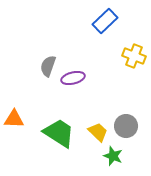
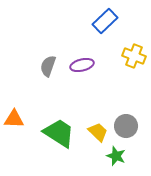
purple ellipse: moved 9 px right, 13 px up
green star: moved 3 px right
